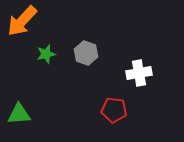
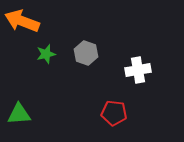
orange arrow: rotated 68 degrees clockwise
white cross: moved 1 px left, 3 px up
red pentagon: moved 3 px down
